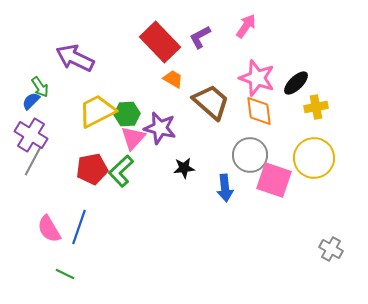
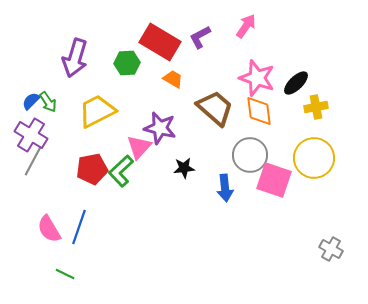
red rectangle: rotated 15 degrees counterclockwise
purple arrow: rotated 99 degrees counterclockwise
green arrow: moved 8 px right, 15 px down
brown trapezoid: moved 4 px right, 6 px down
green hexagon: moved 51 px up
pink triangle: moved 6 px right, 9 px down
